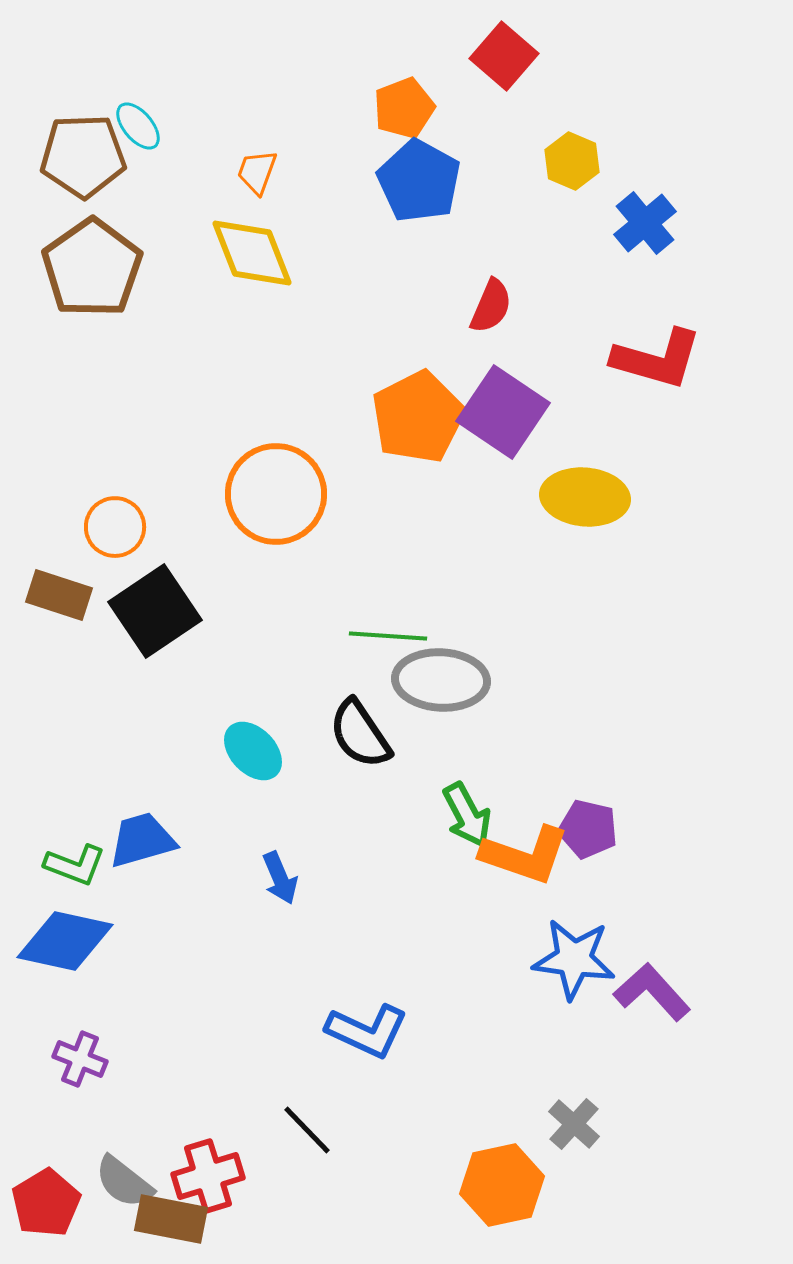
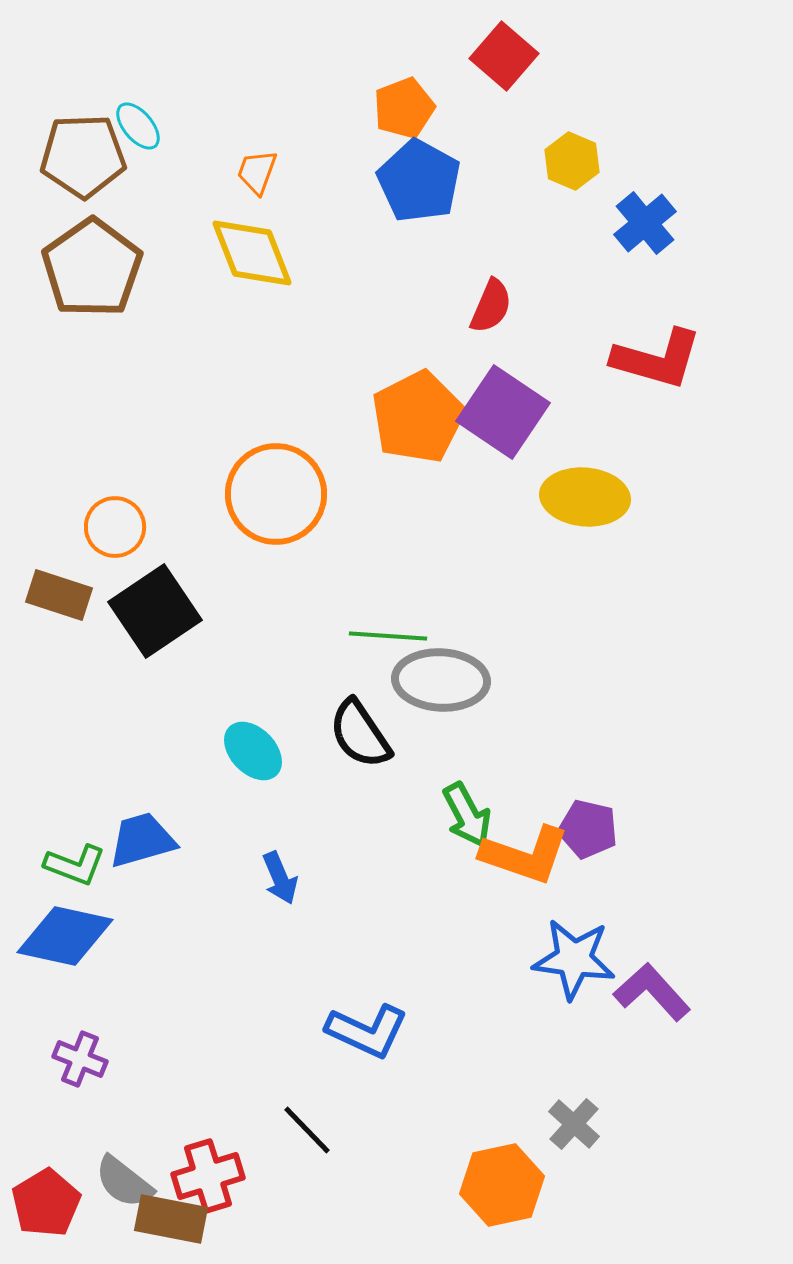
blue diamond at (65, 941): moved 5 px up
